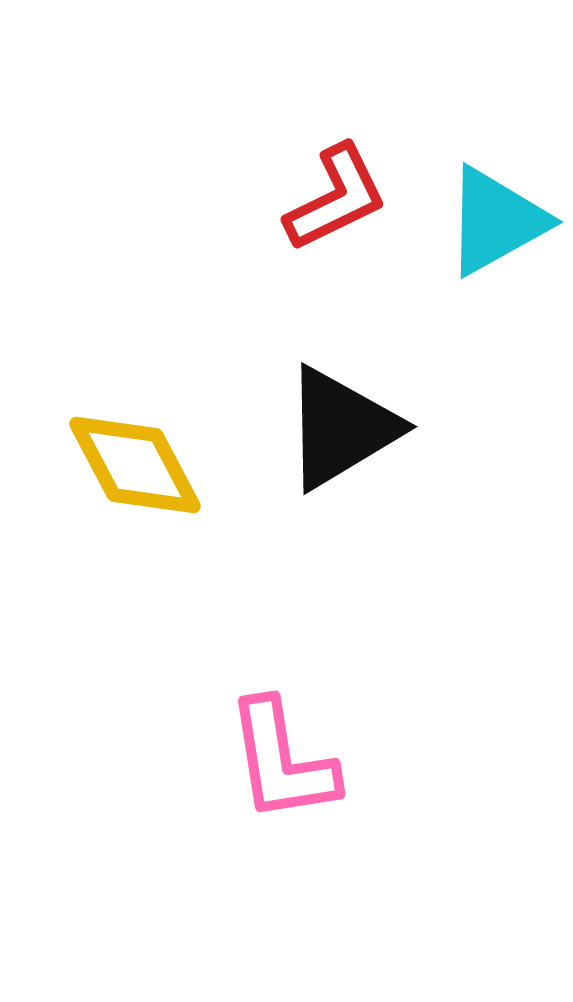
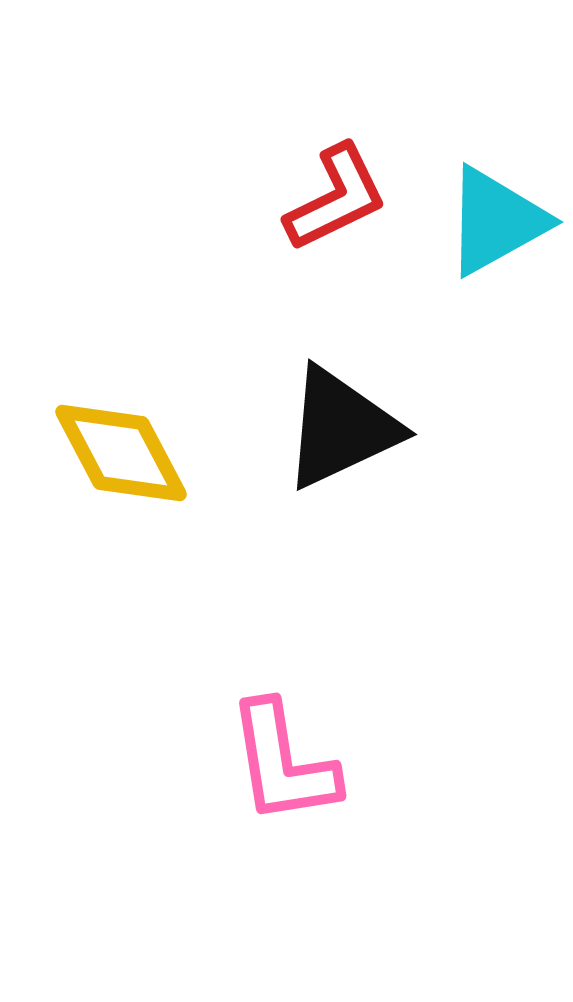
black triangle: rotated 6 degrees clockwise
yellow diamond: moved 14 px left, 12 px up
pink L-shape: moved 1 px right, 2 px down
